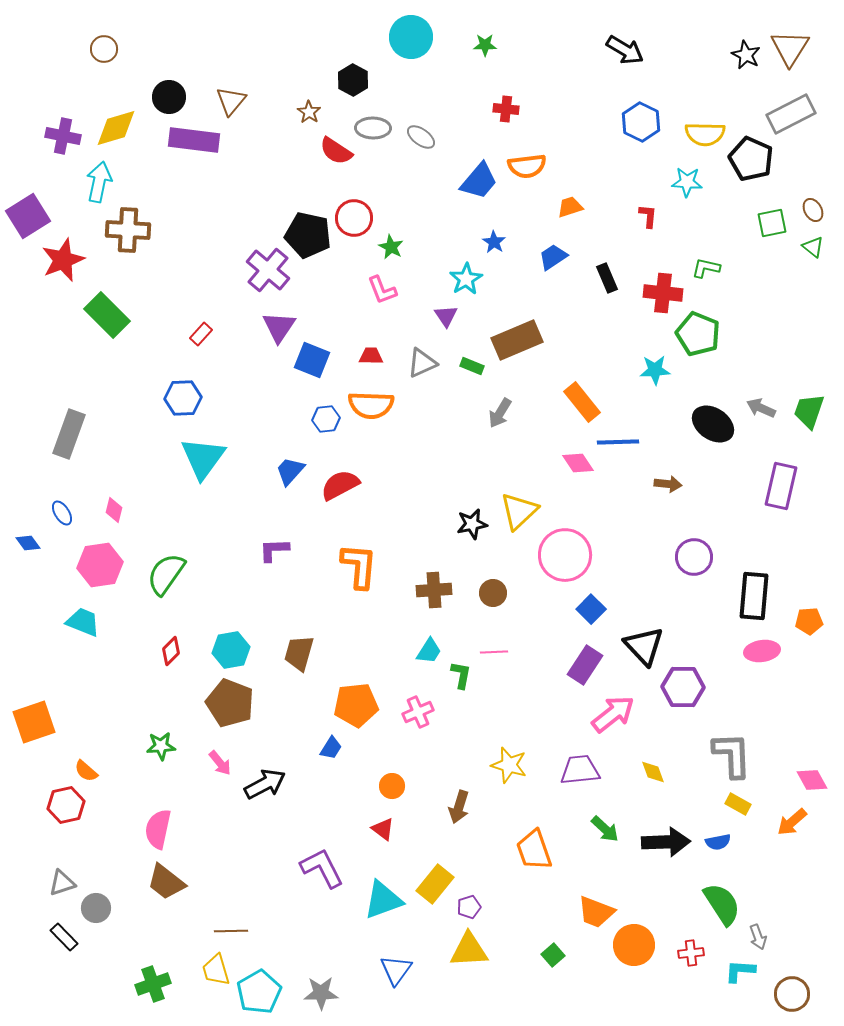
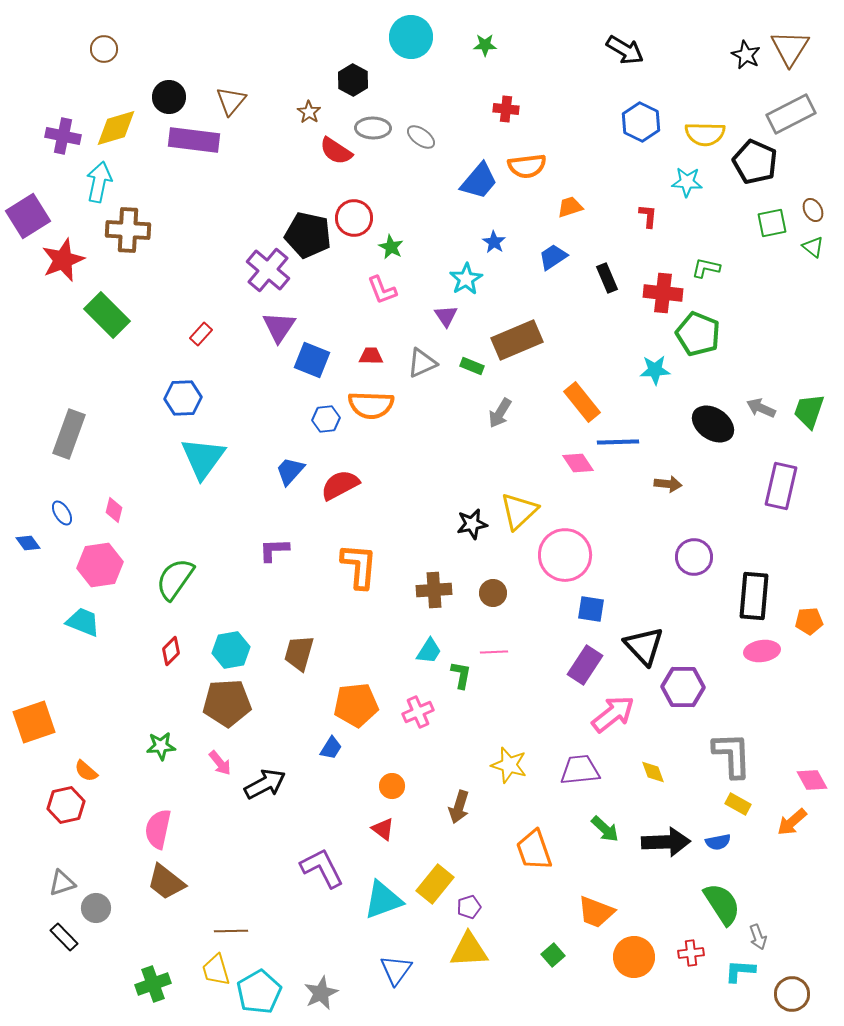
black pentagon at (751, 159): moved 4 px right, 3 px down
green semicircle at (166, 574): moved 9 px right, 5 px down
blue square at (591, 609): rotated 36 degrees counterclockwise
brown pentagon at (230, 703): moved 3 px left; rotated 24 degrees counterclockwise
orange circle at (634, 945): moved 12 px down
gray star at (321, 993): rotated 24 degrees counterclockwise
